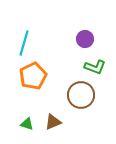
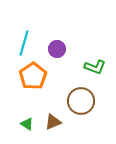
purple circle: moved 28 px left, 10 px down
orange pentagon: rotated 8 degrees counterclockwise
brown circle: moved 6 px down
green triangle: rotated 16 degrees clockwise
